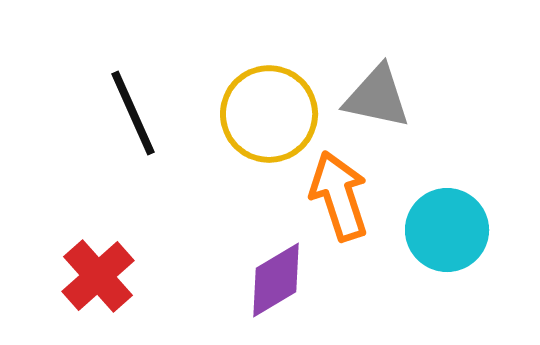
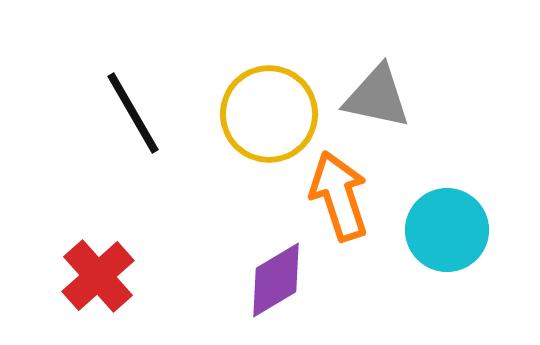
black line: rotated 6 degrees counterclockwise
